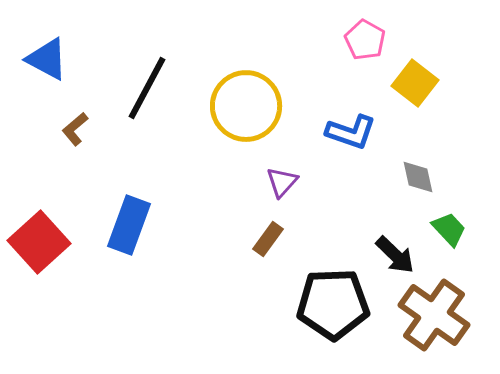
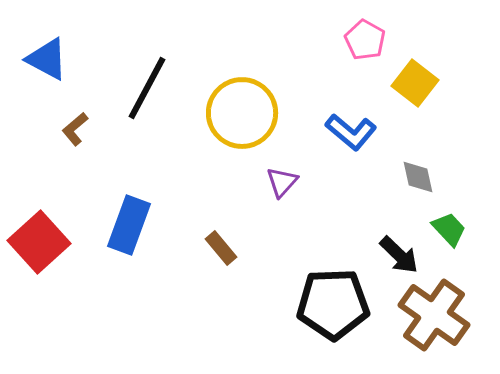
yellow circle: moved 4 px left, 7 px down
blue L-shape: rotated 21 degrees clockwise
brown rectangle: moved 47 px left, 9 px down; rotated 76 degrees counterclockwise
black arrow: moved 4 px right
